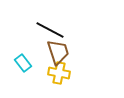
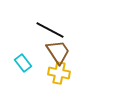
brown trapezoid: rotated 16 degrees counterclockwise
